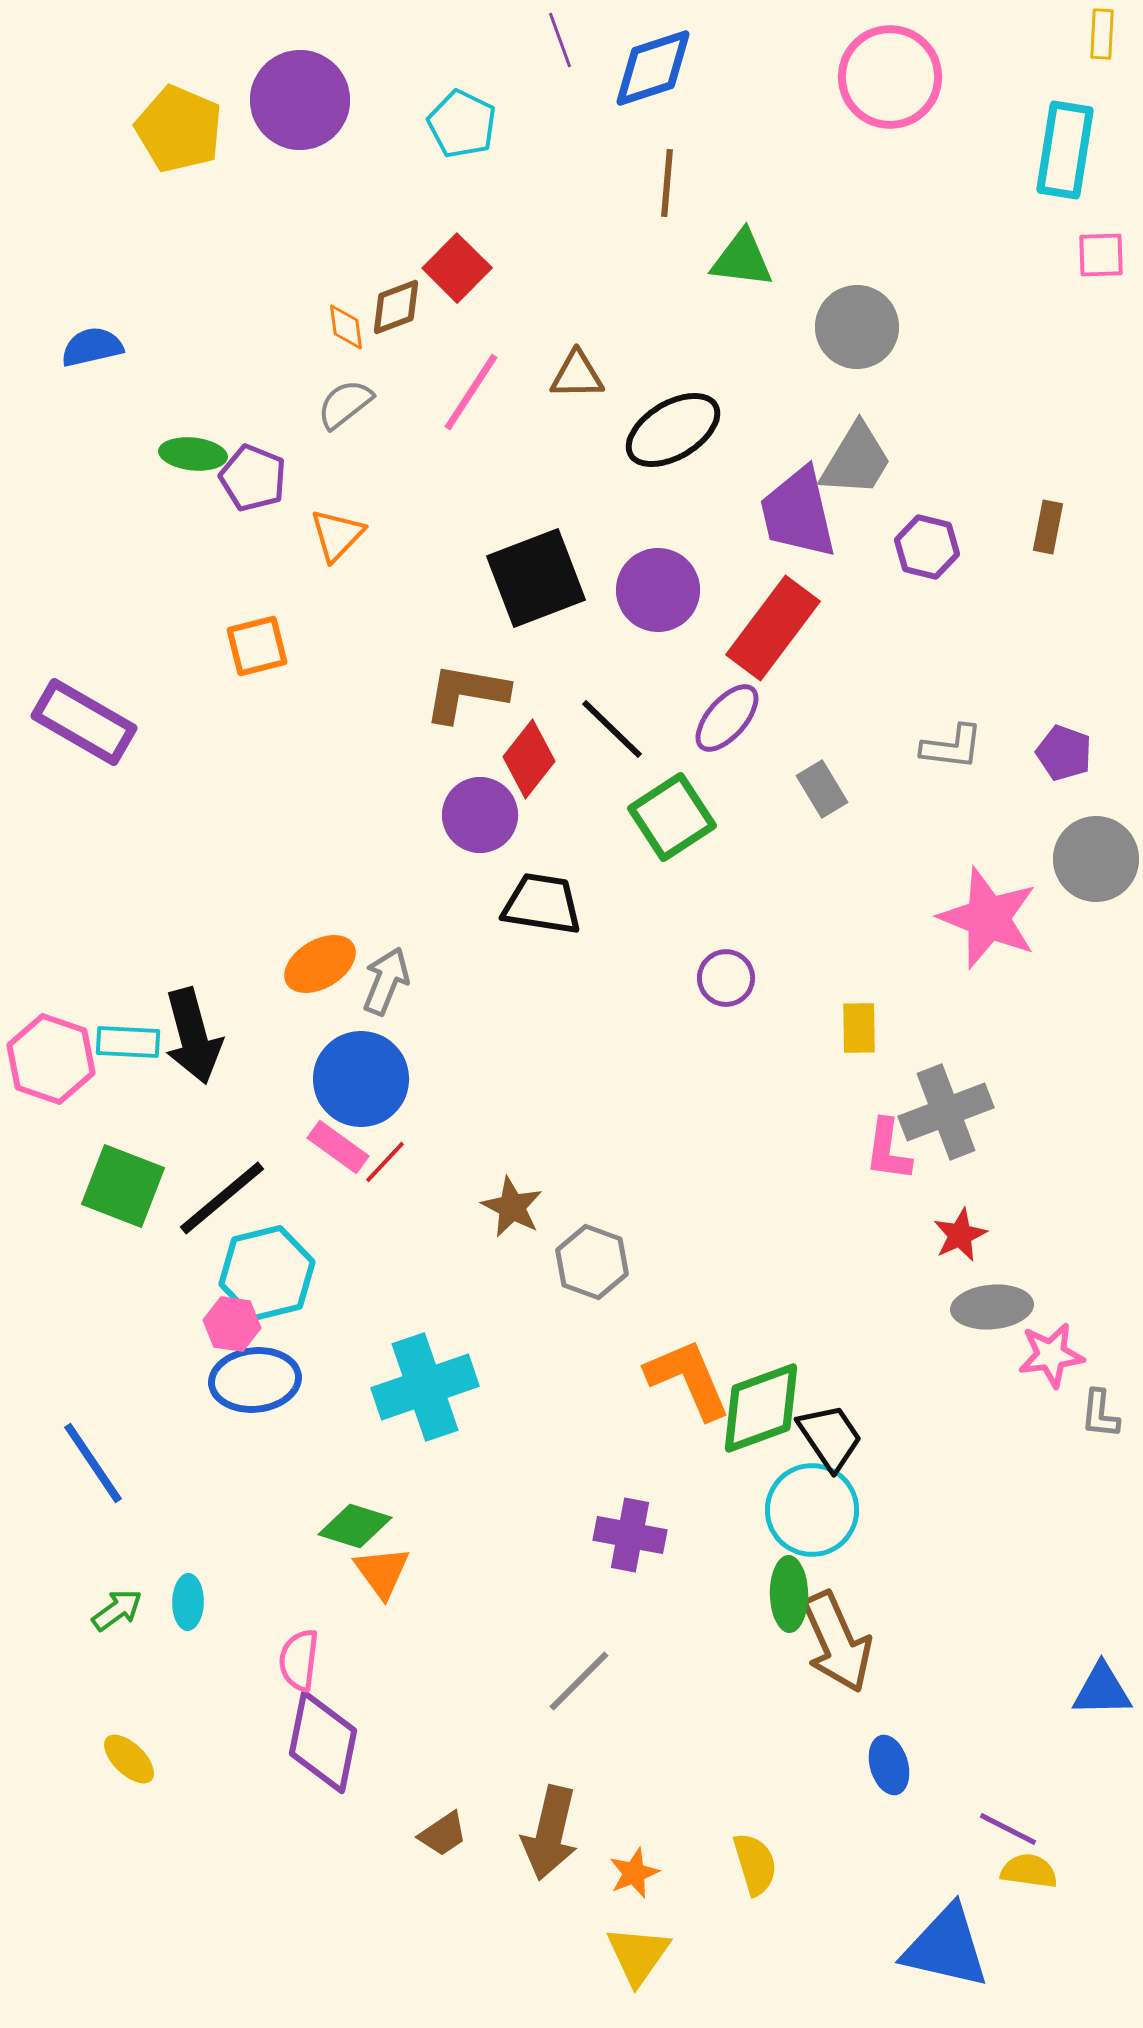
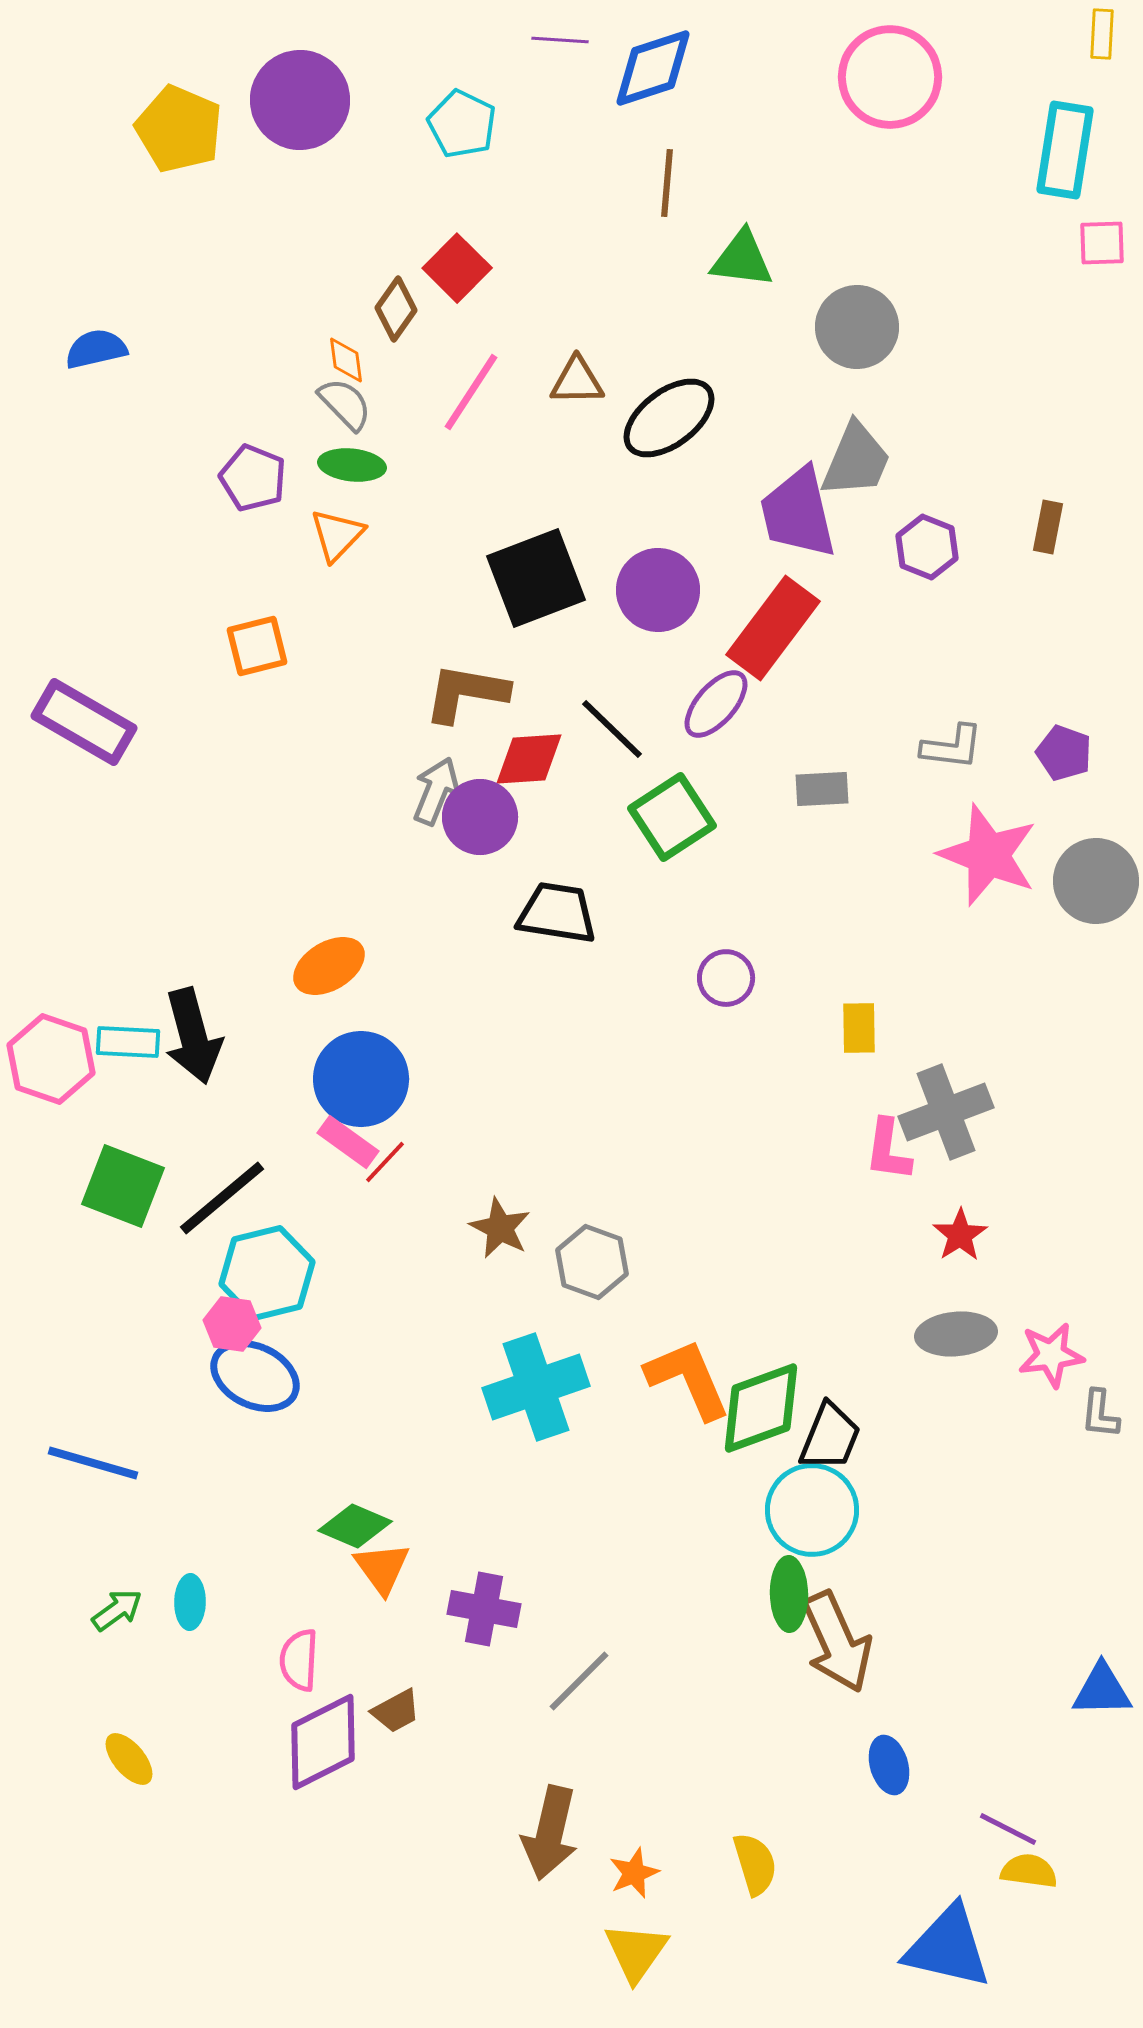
purple line at (560, 40): rotated 66 degrees counterclockwise
pink square at (1101, 255): moved 1 px right, 12 px up
brown diamond at (396, 307): moved 2 px down; rotated 34 degrees counterclockwise
orange diamond at (346, 327): moved 33 px down
blue semicircle at (92, 347): moved 4 px right, 2 px down
brown triangle at (577, 375): moved 6 px down
gray semicircle at (345, 404): rotated 84 degrees clockwise
black ellipse at (673, 430): moved 4 px left, 12 px up; rotated 6 degrees counterclockwise
green ellipse at (193, 454): moved 159 px right, 11 px down
gray trapezoid at (856, 460): rotated 8 degrees counterclockwise
purple hexagon at (927, 547): rotated 8 degrees clockwise
purple ellipse at (727, 718): moved 11 px left, 14 px up
red diamond at (529, 759): rotated 48 degrees clockwise
gray rectangle at (822, 789): rotated 62 degrees counterclockwise
purple circle at (480, 815): moved 2 px down
gray circle at (1096, 859): moved 22 px down
black trapezoid at (542, 904): moved 15 px right, 9 px down
pink star at (988, 918): moved 63 px up
orange ellipse at (320, 964): moved 9 px right, 2 px down
gray arrow at (386, 981): moved 50 px right, 190 px up
pink rectangle at (338, 1147): moved 10 px right, 5 px up
brown star at (512, 1207): moved 12 px left, 21 px down
red star at (960, 1235): rotated 8 degrees counterclockwise
gray ellipse at (992, 1307): moved 36 px left, 27 px down
blue ellipse at (255, 1380): moved 4 px up; rotated 32 degrees clockwise
cyan cross at (425, 1387): moved 111 px right
black trapezoid at (830, 1437): rotated 56 degrees clockwise
blue line at (93, 1463): rotated 40 degrees counterclockwise
green diamond at (355, 1526): rotated 6 degrees clockwise
purple cross at (630, 1535): moved 146 px left, 74 px down
orange triangle at (382, 1572): moved 4 px up
cyan ellipse at (188, 1602): moved 2 px right
pink semicircle at (299, 1660): rotated 4 degrees counterclockwise
purple diamond at (323, 1742): rotated 52 degrees clockwise
yellow ellipse at (129, 1759): rotated 6 degrees clockwise
brown trapezoid at (443, 1834): moved 47 px left, 123 px up; rotated 6 degrees clockwise
blue triangle at (946, 1947): moved 2 px right
yellow triangle at (638, 1955): moved 2 px left, 3 px up
